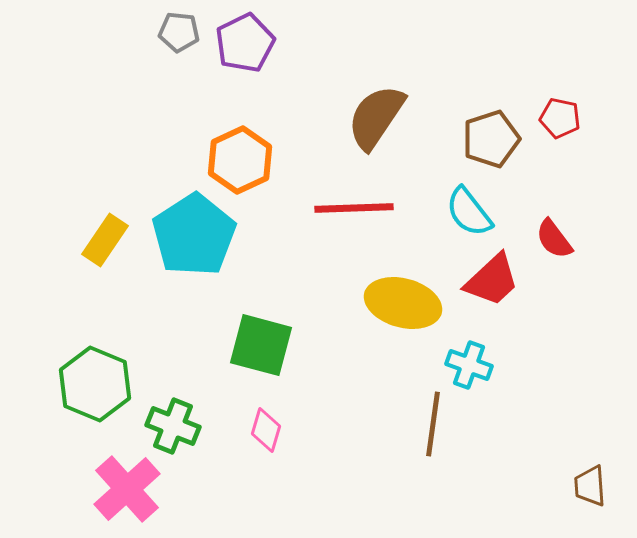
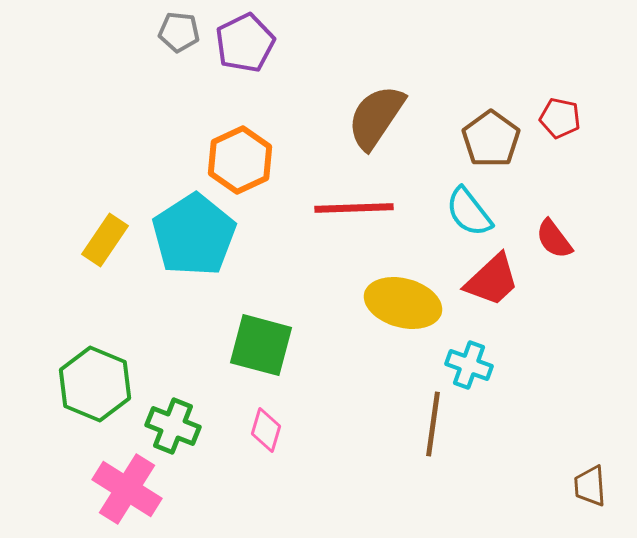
brown pentagon: rotated 18 degrees counterclockwise
pink cross: rotated 16 degrees counterclockwise
